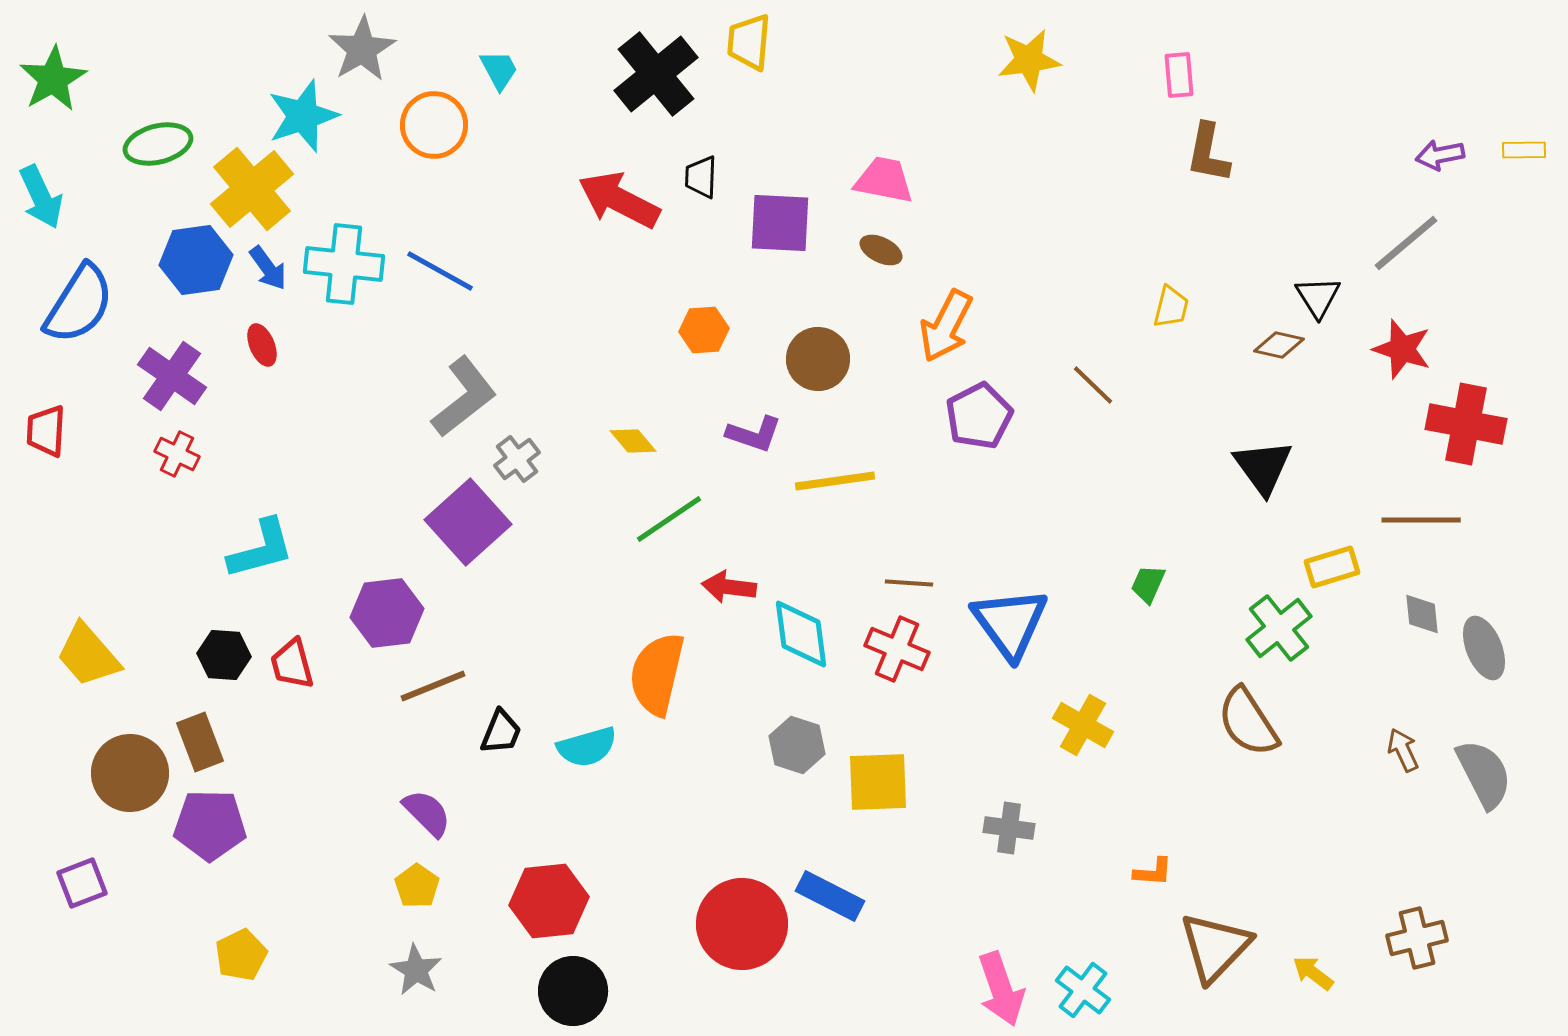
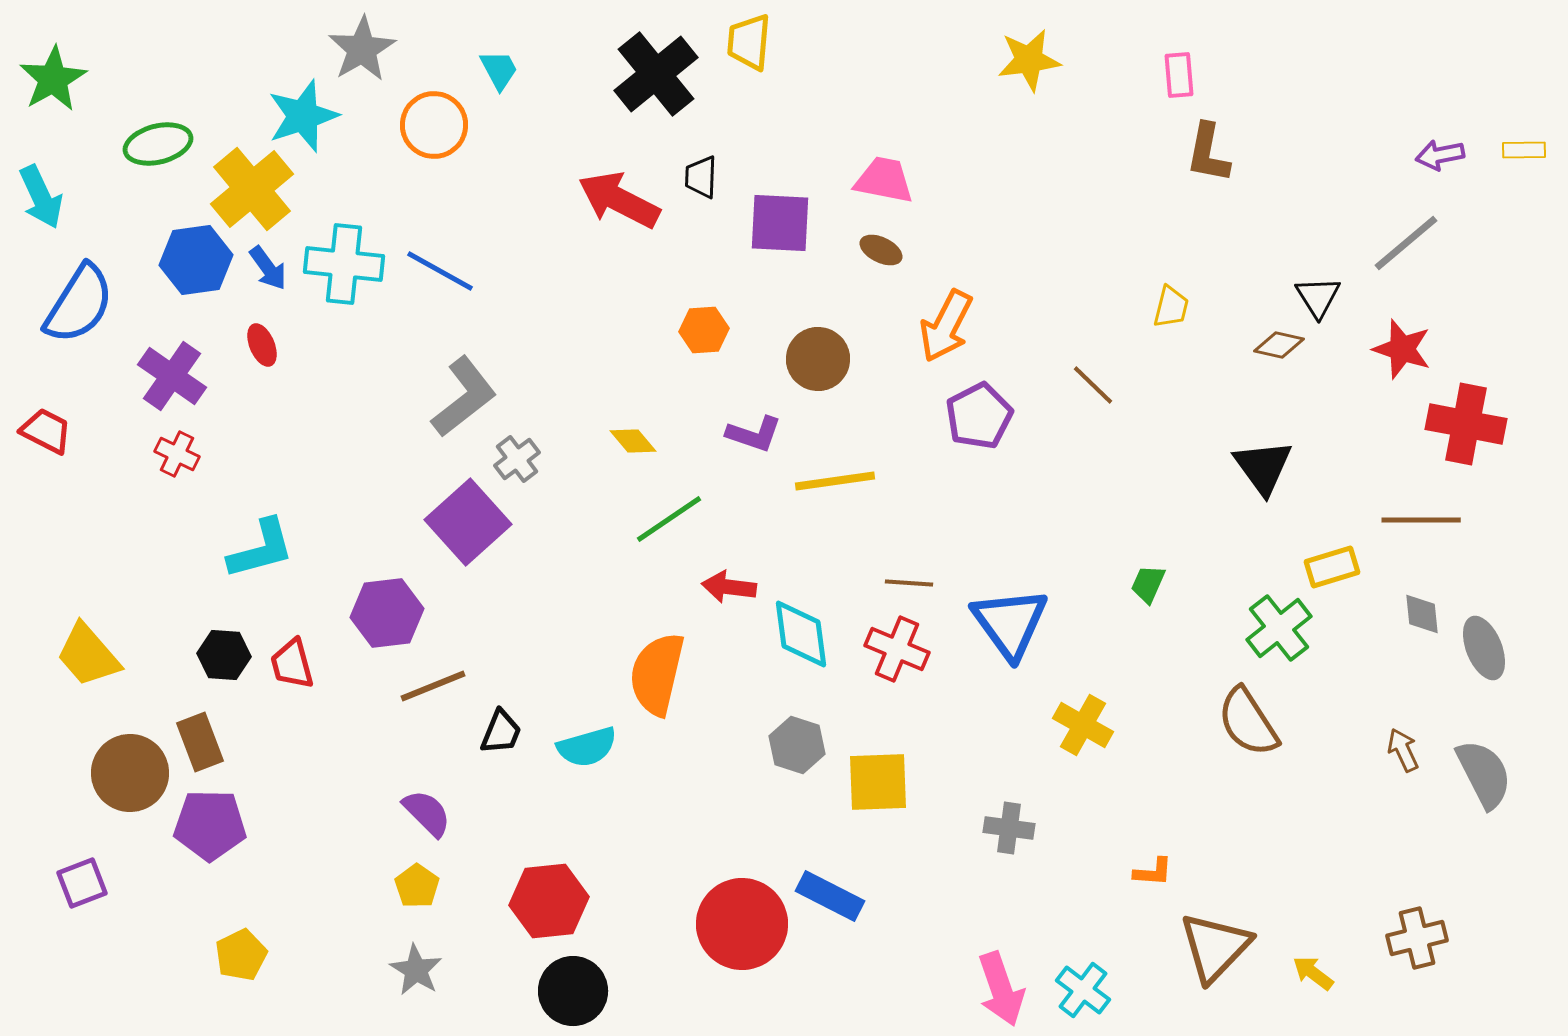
red trapezoid at (46, 431): rotated 114 degrees clockwise
